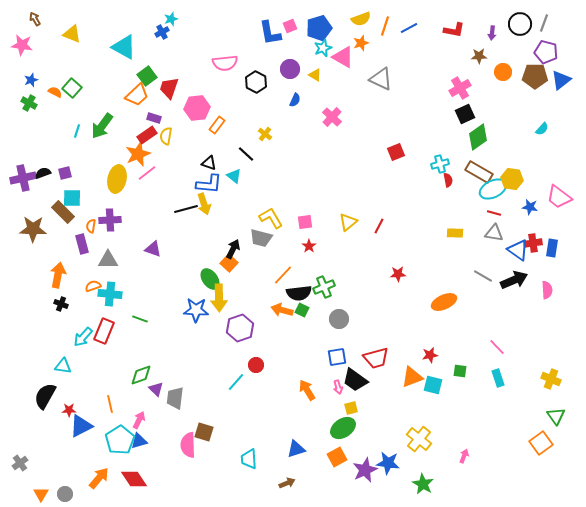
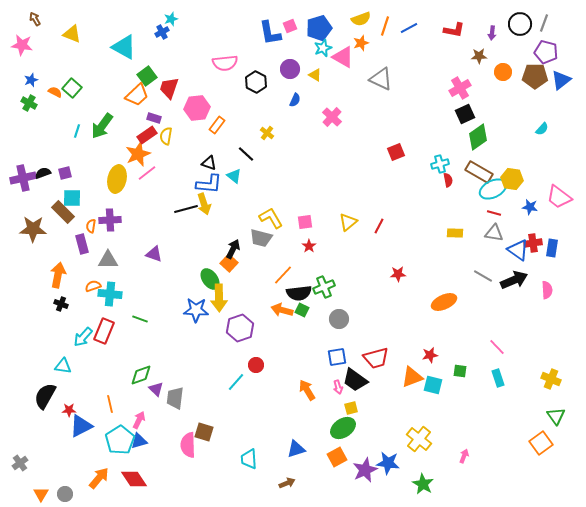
yellow cross at (265, 134): moved 2 px right, 1 px up
purple triangle at (153, 249): moved 1 px right, 5 px down
